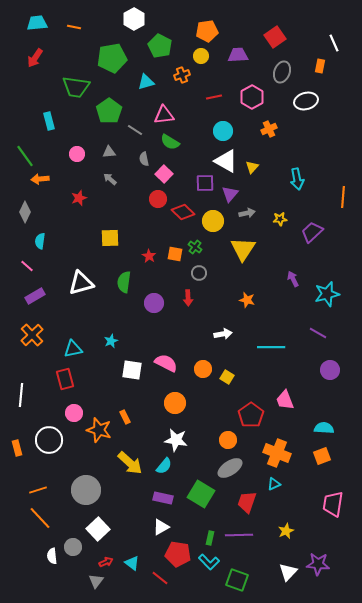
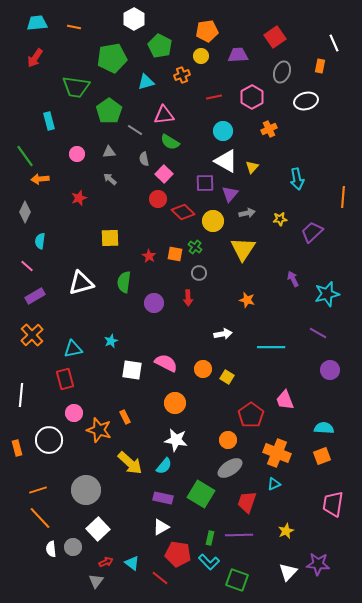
white semicircle at (52, 556): moved 1 px left, 7 px up
